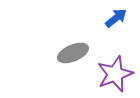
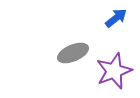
purple star: moved 1 px left, 3 px up
